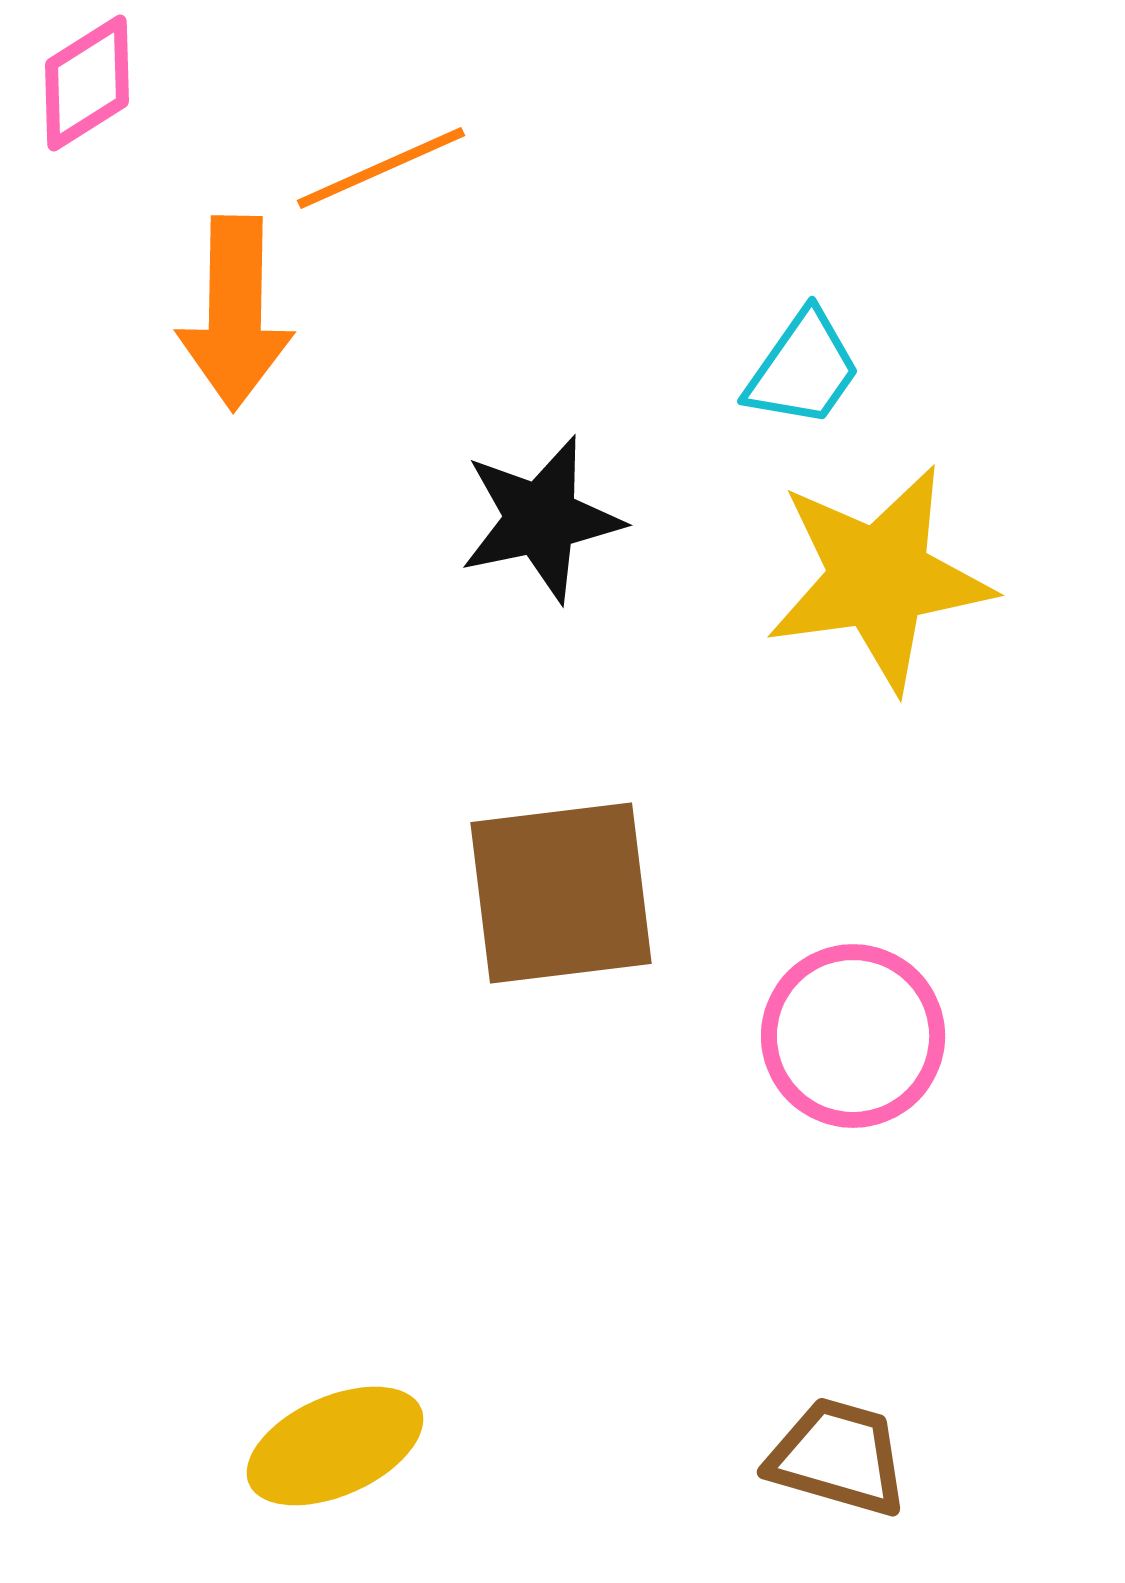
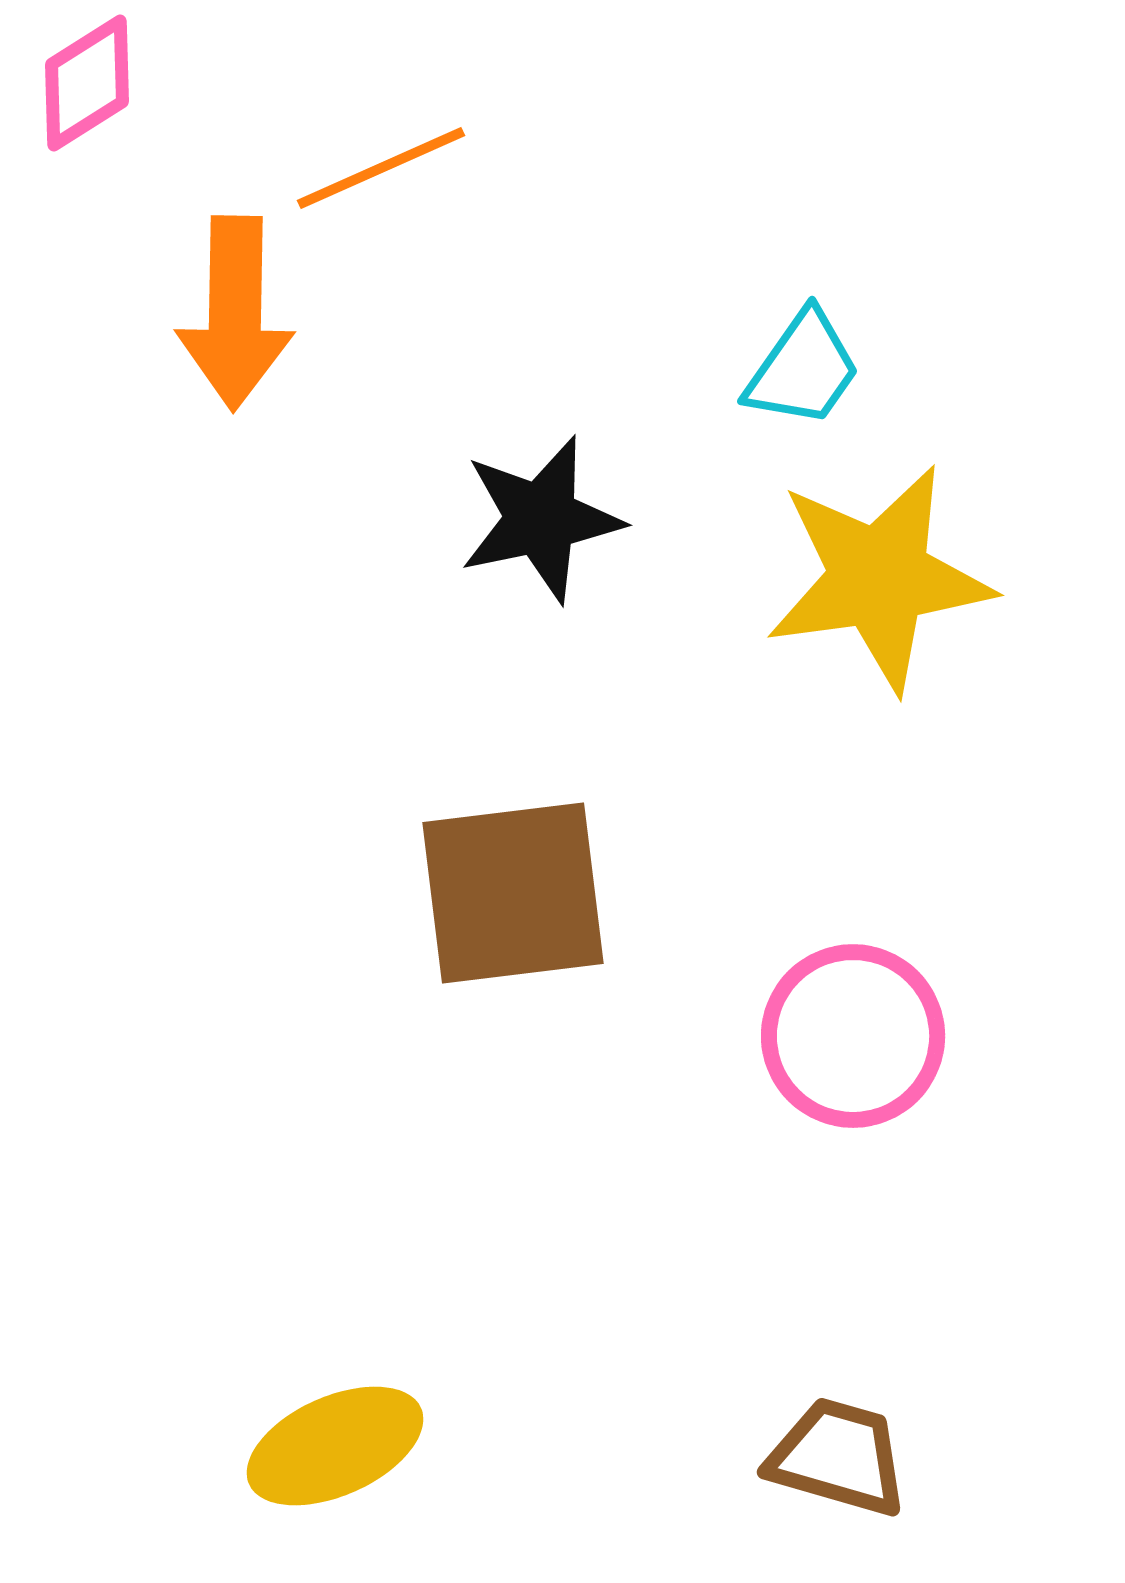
brown square: moved 48 px left
